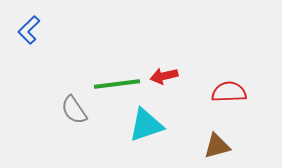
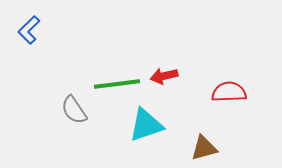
brown triangle: moved 13 px left, 2 px down
